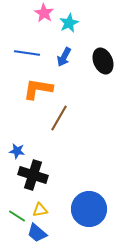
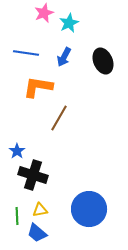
pink star: rotated 18 degrees clockwise
blue line: moved 1 px left
orange L-shape: moved 2 px up
blue star: rotated 28 degrees clockwise
green line: rotated 54 degrees clockwise
